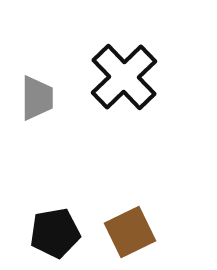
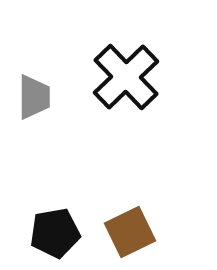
black cross: moved 2 px right
gray trapezoid: moved 3 px left, 1 px up
